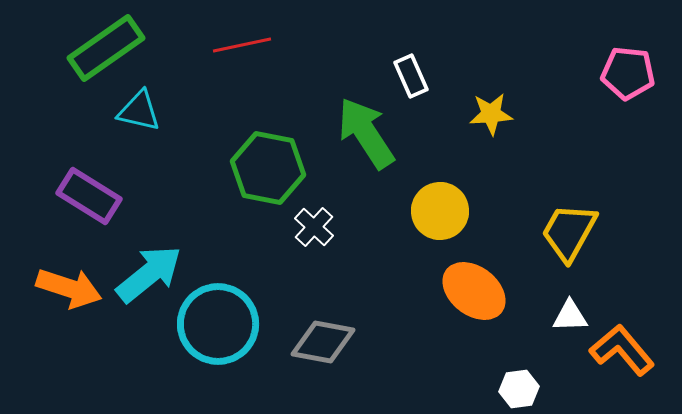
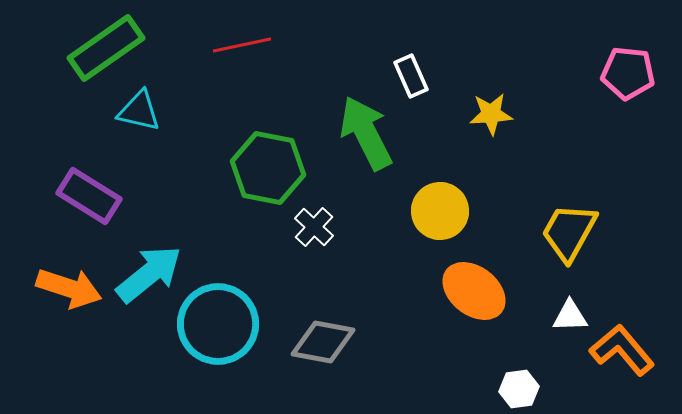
green arrow: rotated 6 degrees clockwise
